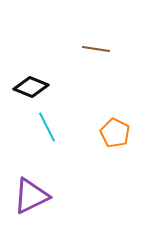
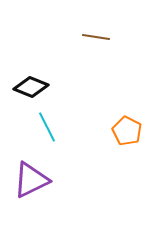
brown line: moved 12 px up
orange pentagon: moved 12 px right, 2 px up
purple triangle: moved 16 px up
